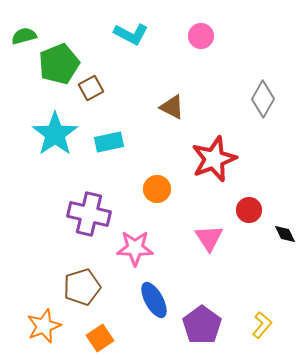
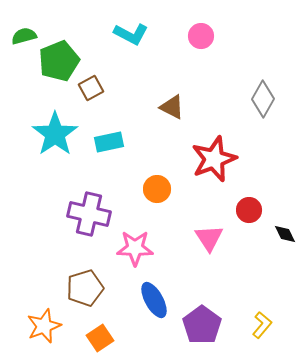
green pentagon: moved 3 px up
brown pentagon: moved 3 px right, 1 px down
